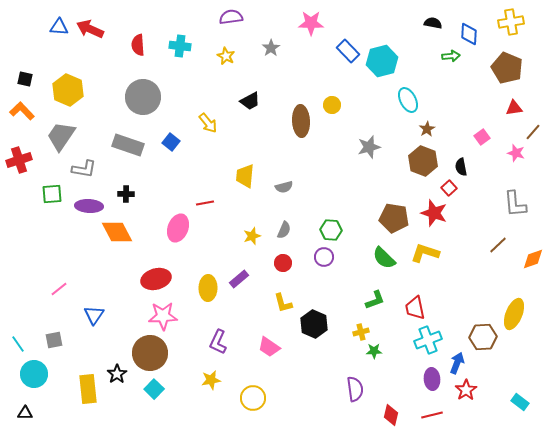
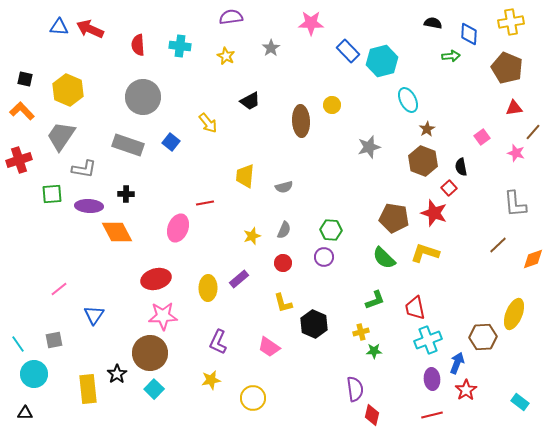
red diamond at (391, 415): moved 19 px left
